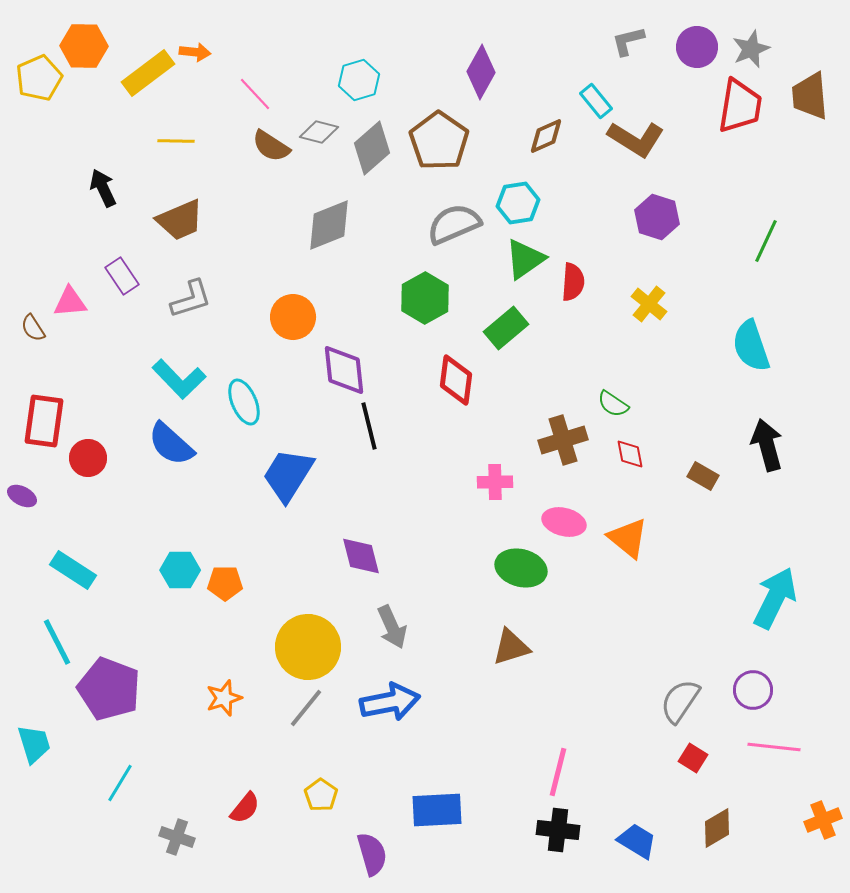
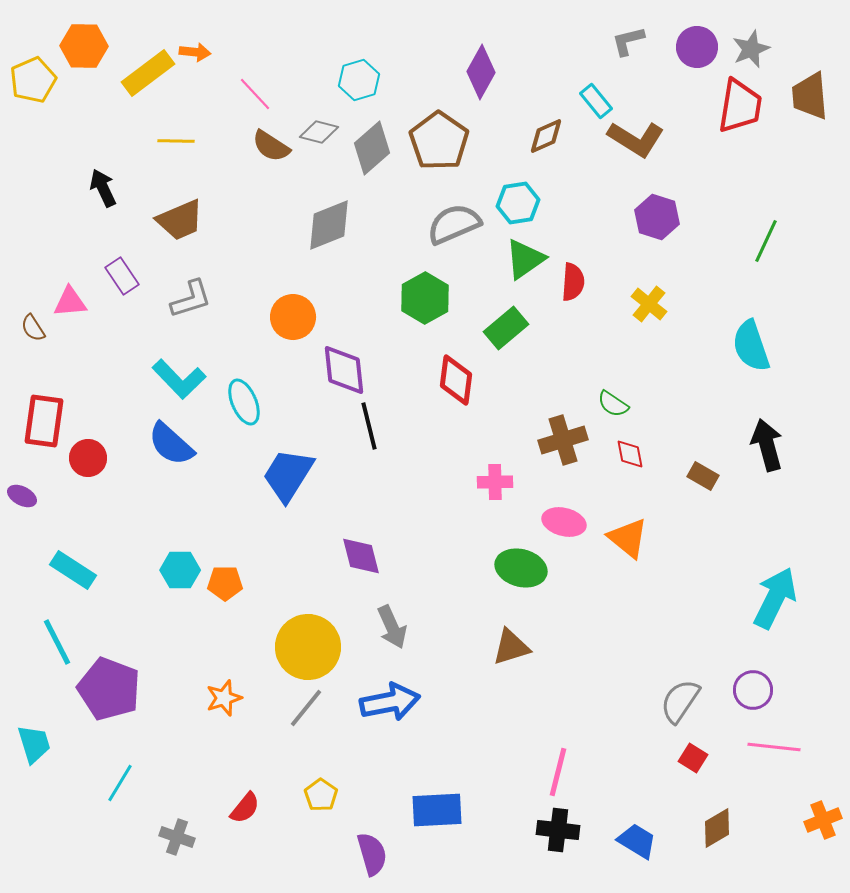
yellow pentagon at (39, 78): moved 6 px left, 2 px down
